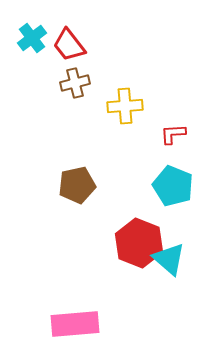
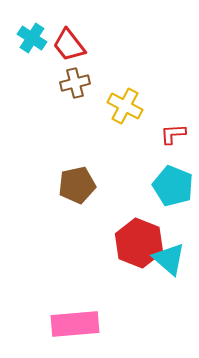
cyan cross: rotated 20 degrees counterclockwise
yellow cross: rotated 32 degrees clockwise
